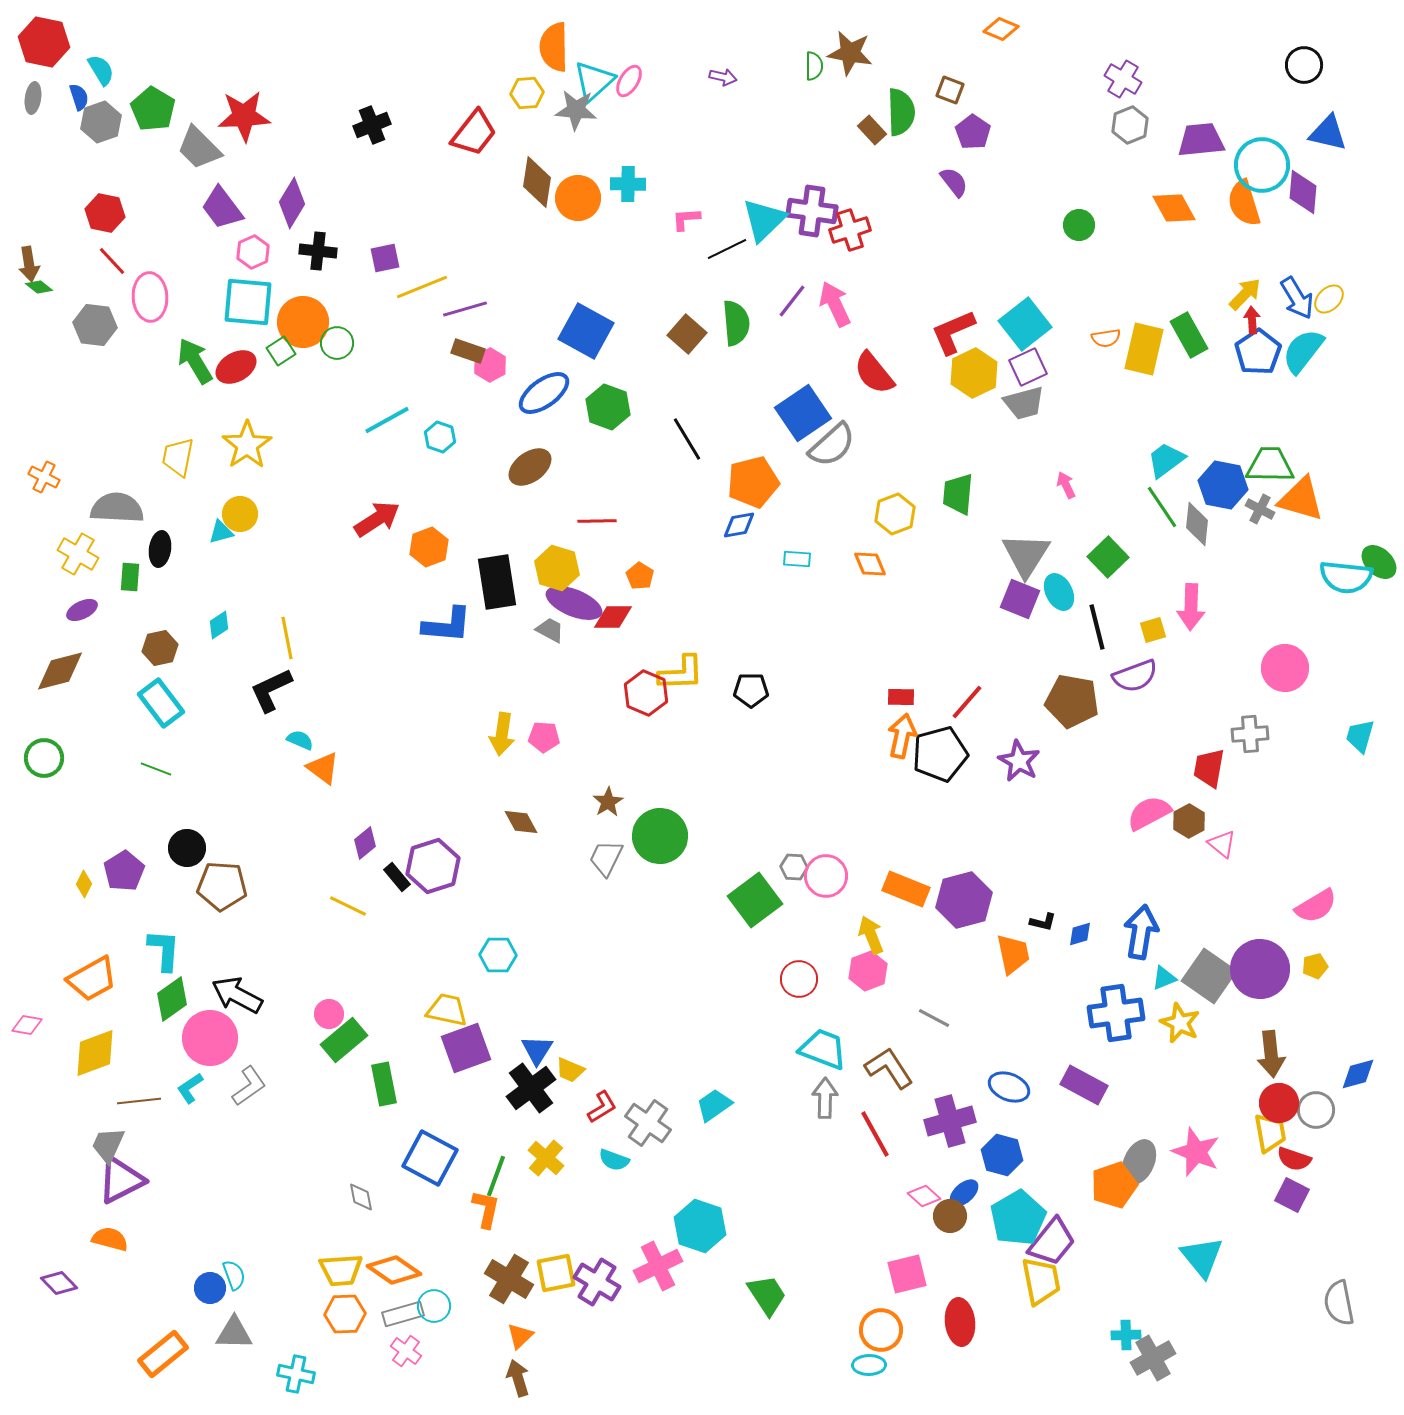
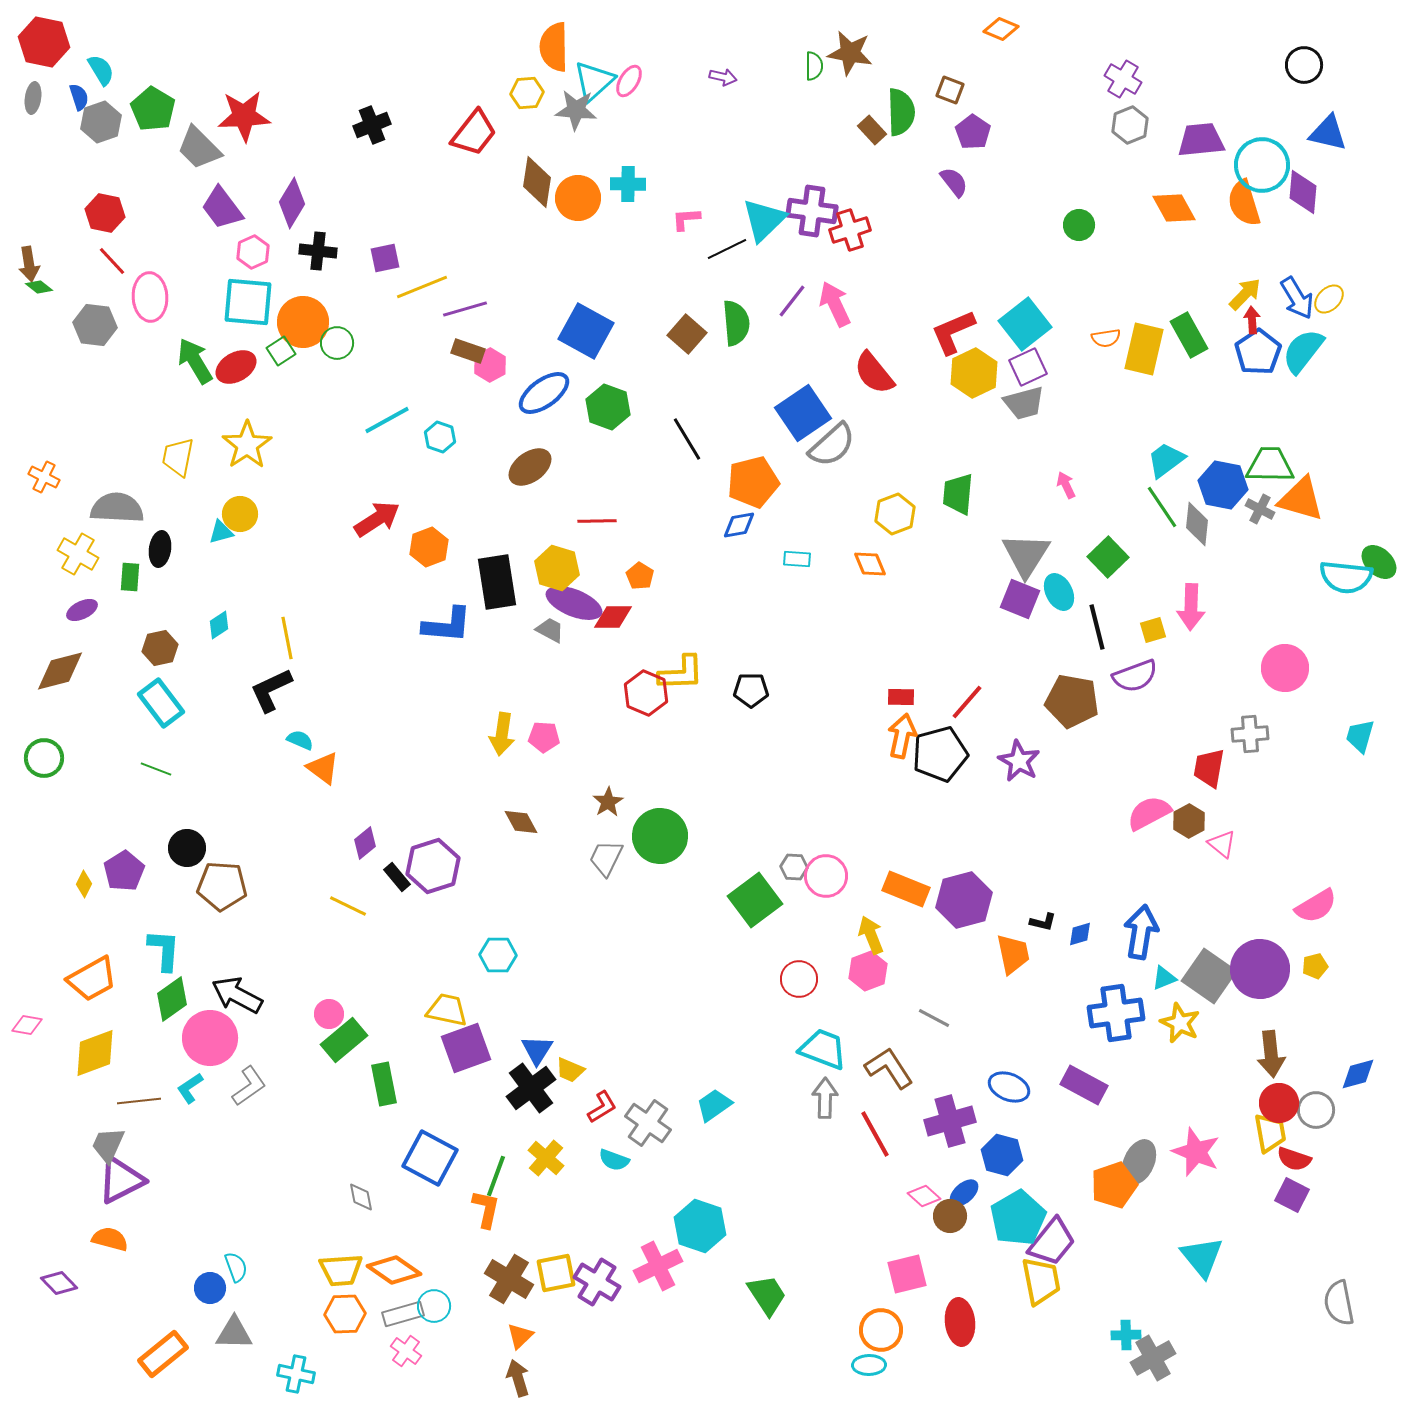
cyan semicircle at (234, 1275): moved 2 px right, 8 px up
